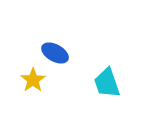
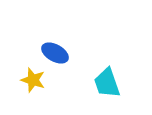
yellow star: rotated 20 degrees counterclockwise
